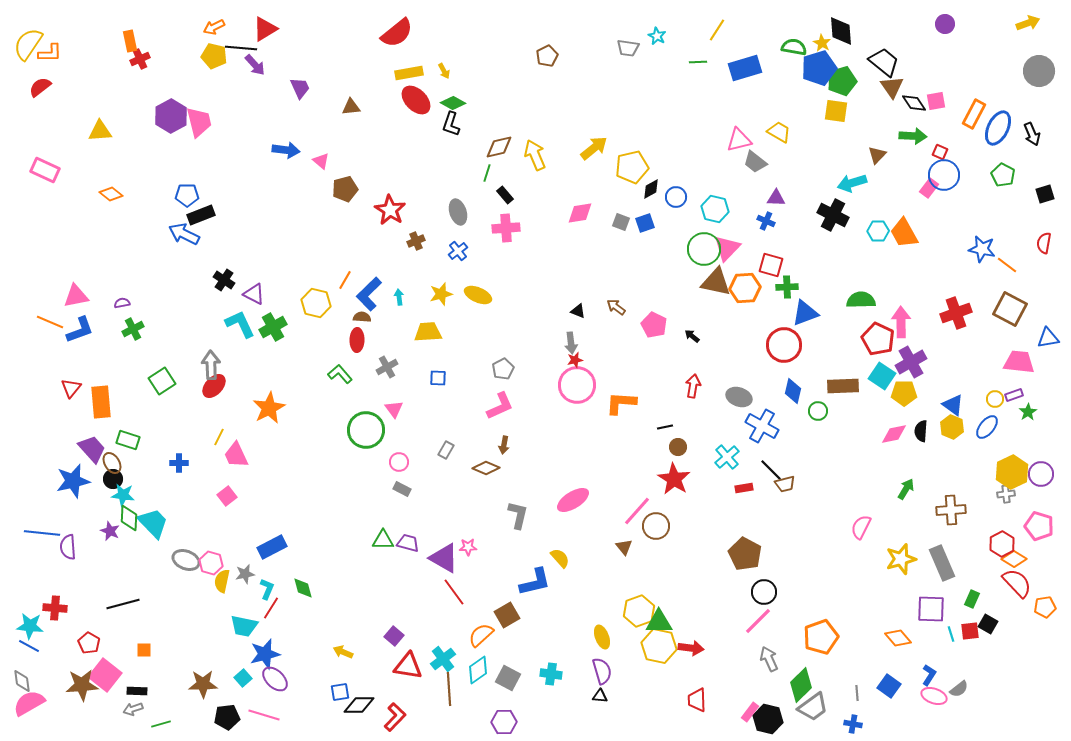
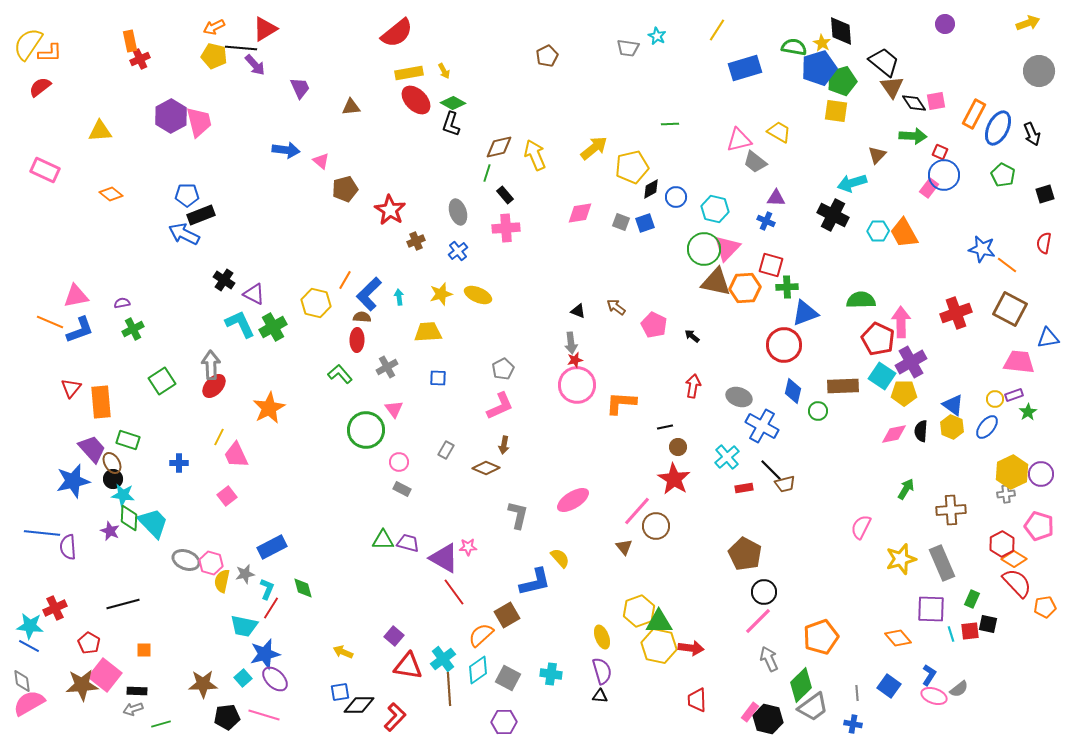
green line at (698, 62): moved 28 px left, 62 px down
red cross at (55, 608): rotated 30 degrees counterclockwise
black square at (988, 624): rotated 18 degrees counterclockwise
